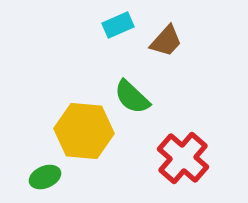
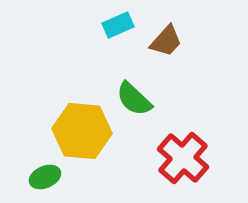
green semicircle: moved 2 px right, 2 px down
yellow hexagon: moved 2 px left
